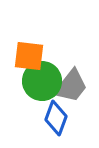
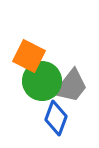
orange square: rotated 20 degrees clockwise
